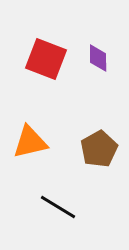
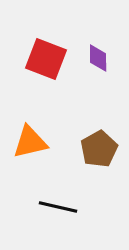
black line: rotated 18 degrees counterclockwise
